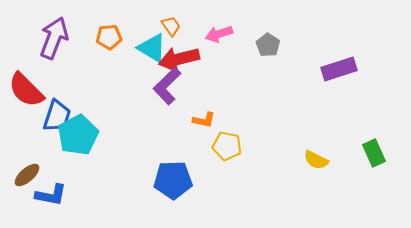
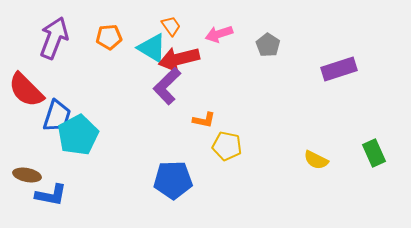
brown ellipse: rotated 52 degrees clockwise
